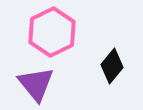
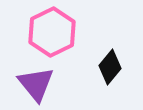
black diamond: moved 2 px left, 1 px down
